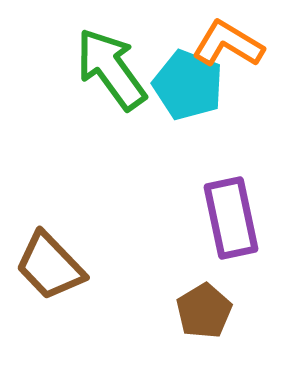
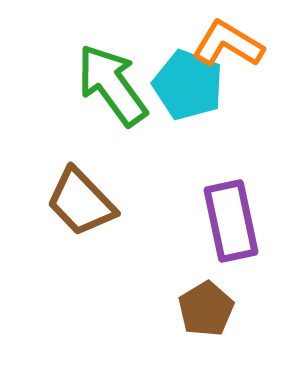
green arrow: moved 1 px right, 16 px down
purple rectangle: moved 3 px down
brown trapezoid: moved 31 px right, 64 px up
brown pentagon: moved 2 px right, 2 px up
